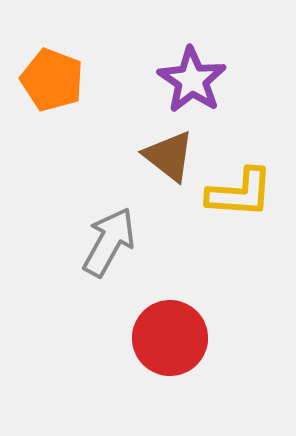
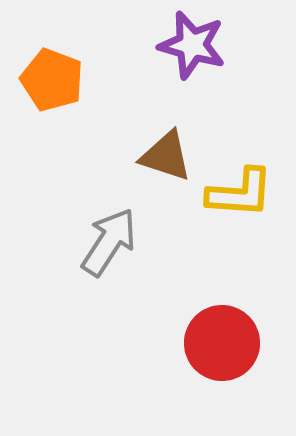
purple star: moved 35 px up; rotated 18 degrees counterclockwise
brown triangle: moved 3 px left; rotated 20 degrees counterclockwise
gray arrow: rotated 4 degrees clockwise
red circle: moved 52 px right, 5 px down
